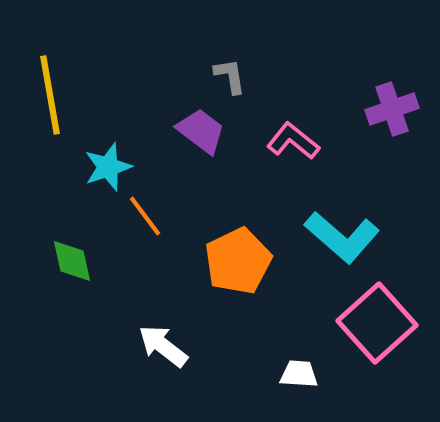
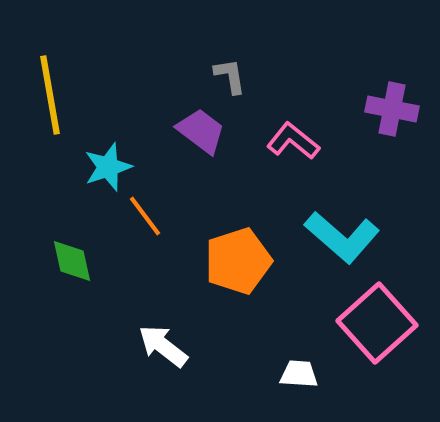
purple cross: rotated 30 degrees clockwise
orange pentagon: rotated 8 degrees clockwise
